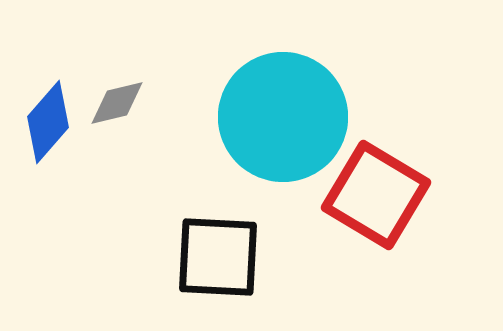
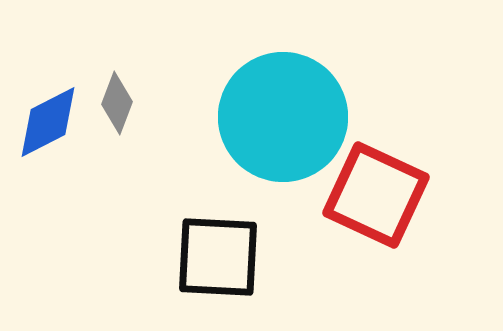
gray diamond: rotated 56 degrees counterclockwise
blue diamond: rotated 22 degrees clockwise
red square: rotated 6 degrees counterclockwise
